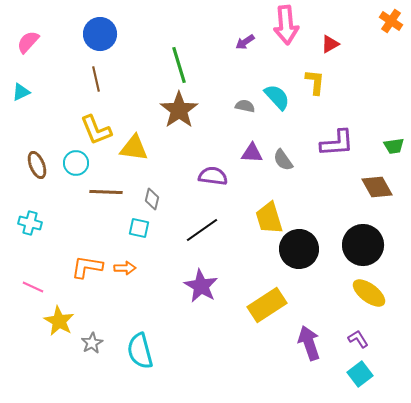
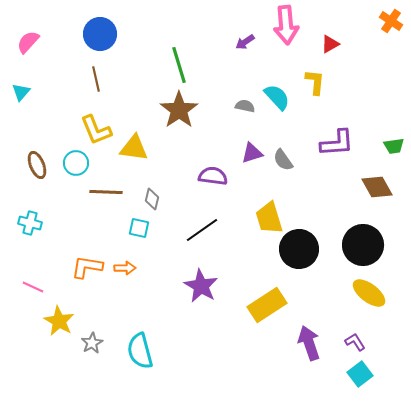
cyan triangle at (21, 92): rotated 24 degrees counterclockwise
purple triangle at (252, 153): rotated 20 degrees counterclockwise
purple L-shape at (358, 339): moved 3 px left, 3 px down
